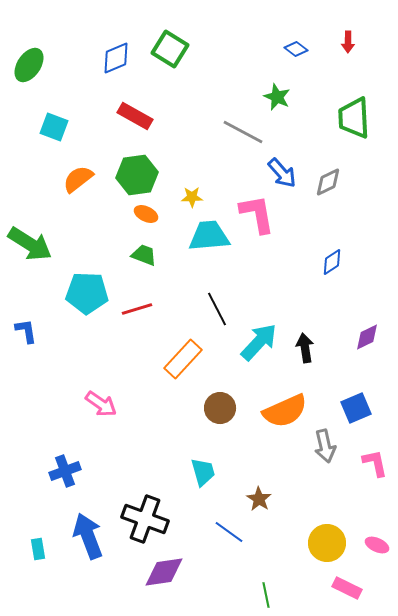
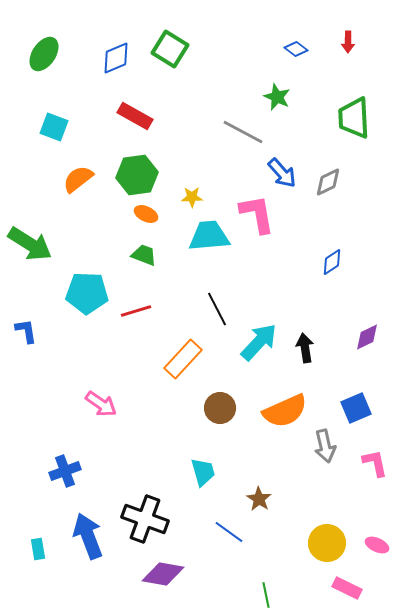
green ellipse at (29, 65): moved 15 px right, 11 px up
red line at (137, 309): moved 1 px left, 2 px down
purple diamond at (164, 572): moved 1 px left, 2 px down; rotated 18 degrees clockwise
